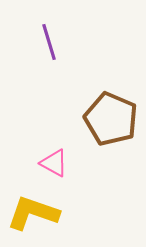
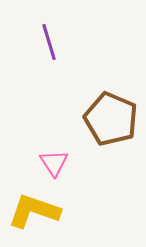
pink triangle: rotated 28 degrees clockwise
yellow L-shape: moved 1 px right, 2 px up
